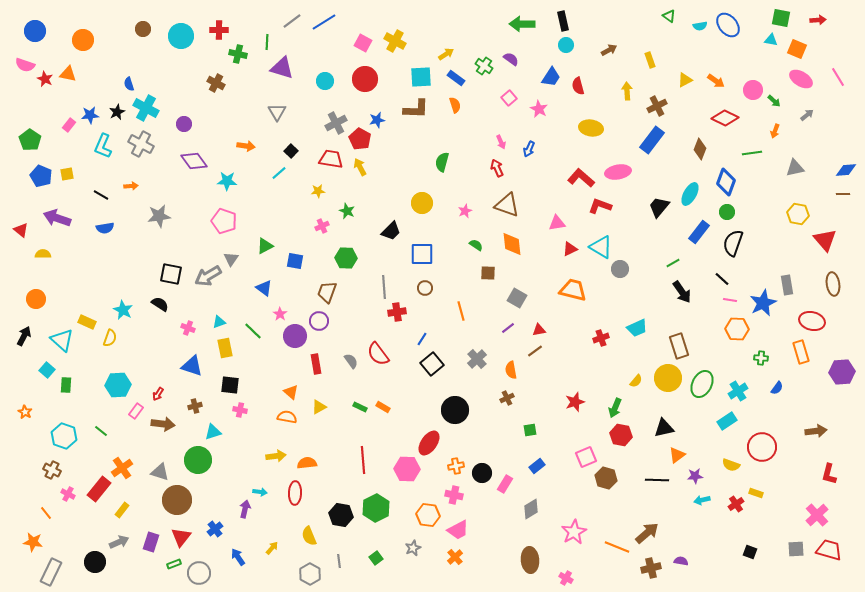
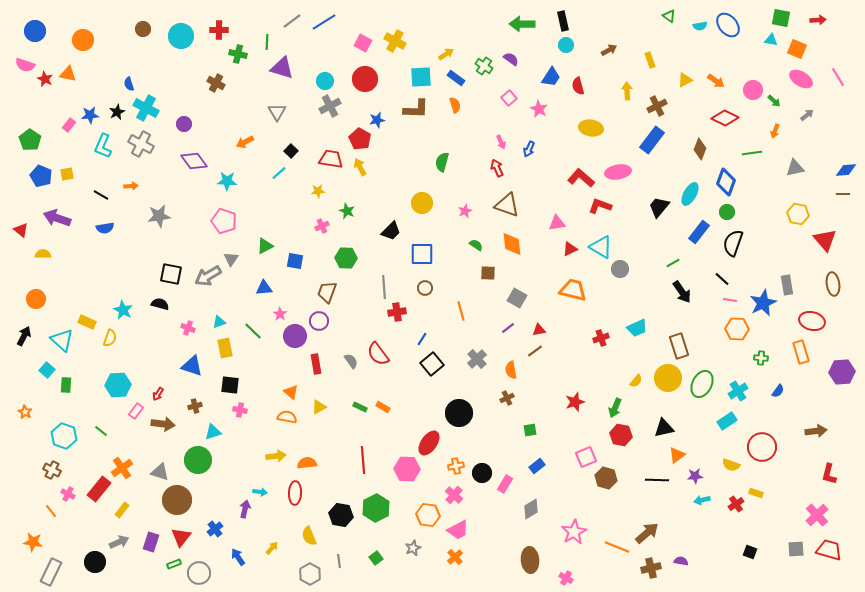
gray cross at (336, 123): moved 6 px left, 17 px up
orange arrow at (246, 146): moved 1 px left, 4 px up; rotated 144 degrees clockwise
blue triangle at (264, 288): rotated 42 degrees counterclockwise
black semicircle at (160, 304): rotated 18 degrees counterclockwise
blue semicircle at (777, 388): moved 1 px right, 3 px down
black circle at (455, 410): moved 4 px right, 3 px down
pink cross at (454, 495): rotated 30 degrees clockwise
orange line at (46, 513): moved 5 px right, 2 px up
